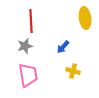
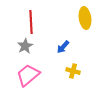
red line: moved 1 px down
gray star: rotated 14 degrees counterclockwise
pink trapezoid: rotated 120 degrees counterclockwise
